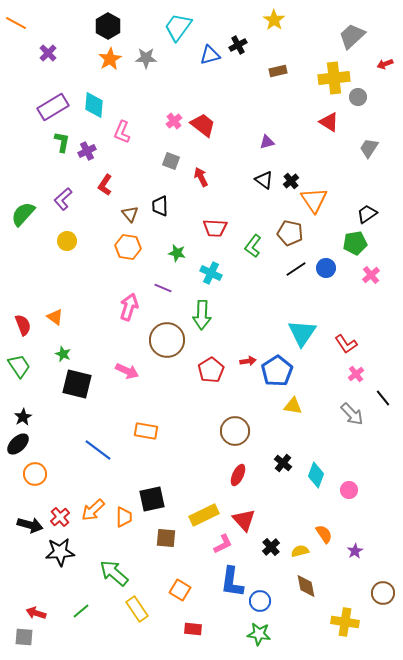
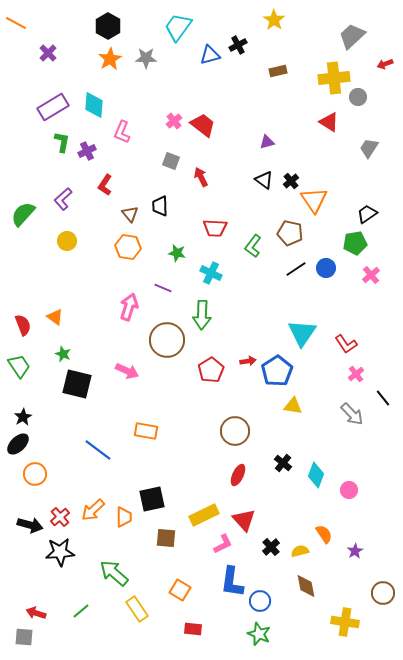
green star at (259, 634): rotated 15 degrees clockwise
